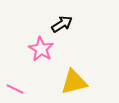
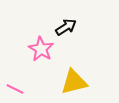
black arrow: moved 4 px right, 3 px down
